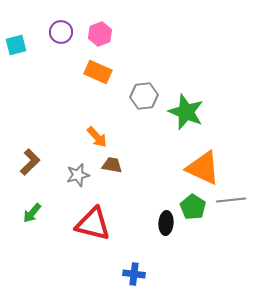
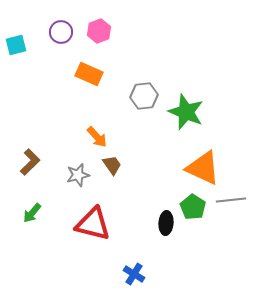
pink hexagon: moved 1 px left, 3 px up
orange rectangle: moved 9 px left, 2 px down
brown trapezoid: rotated 45 degrees clockwise
blue cross: rotated 25 degrees clockwise
